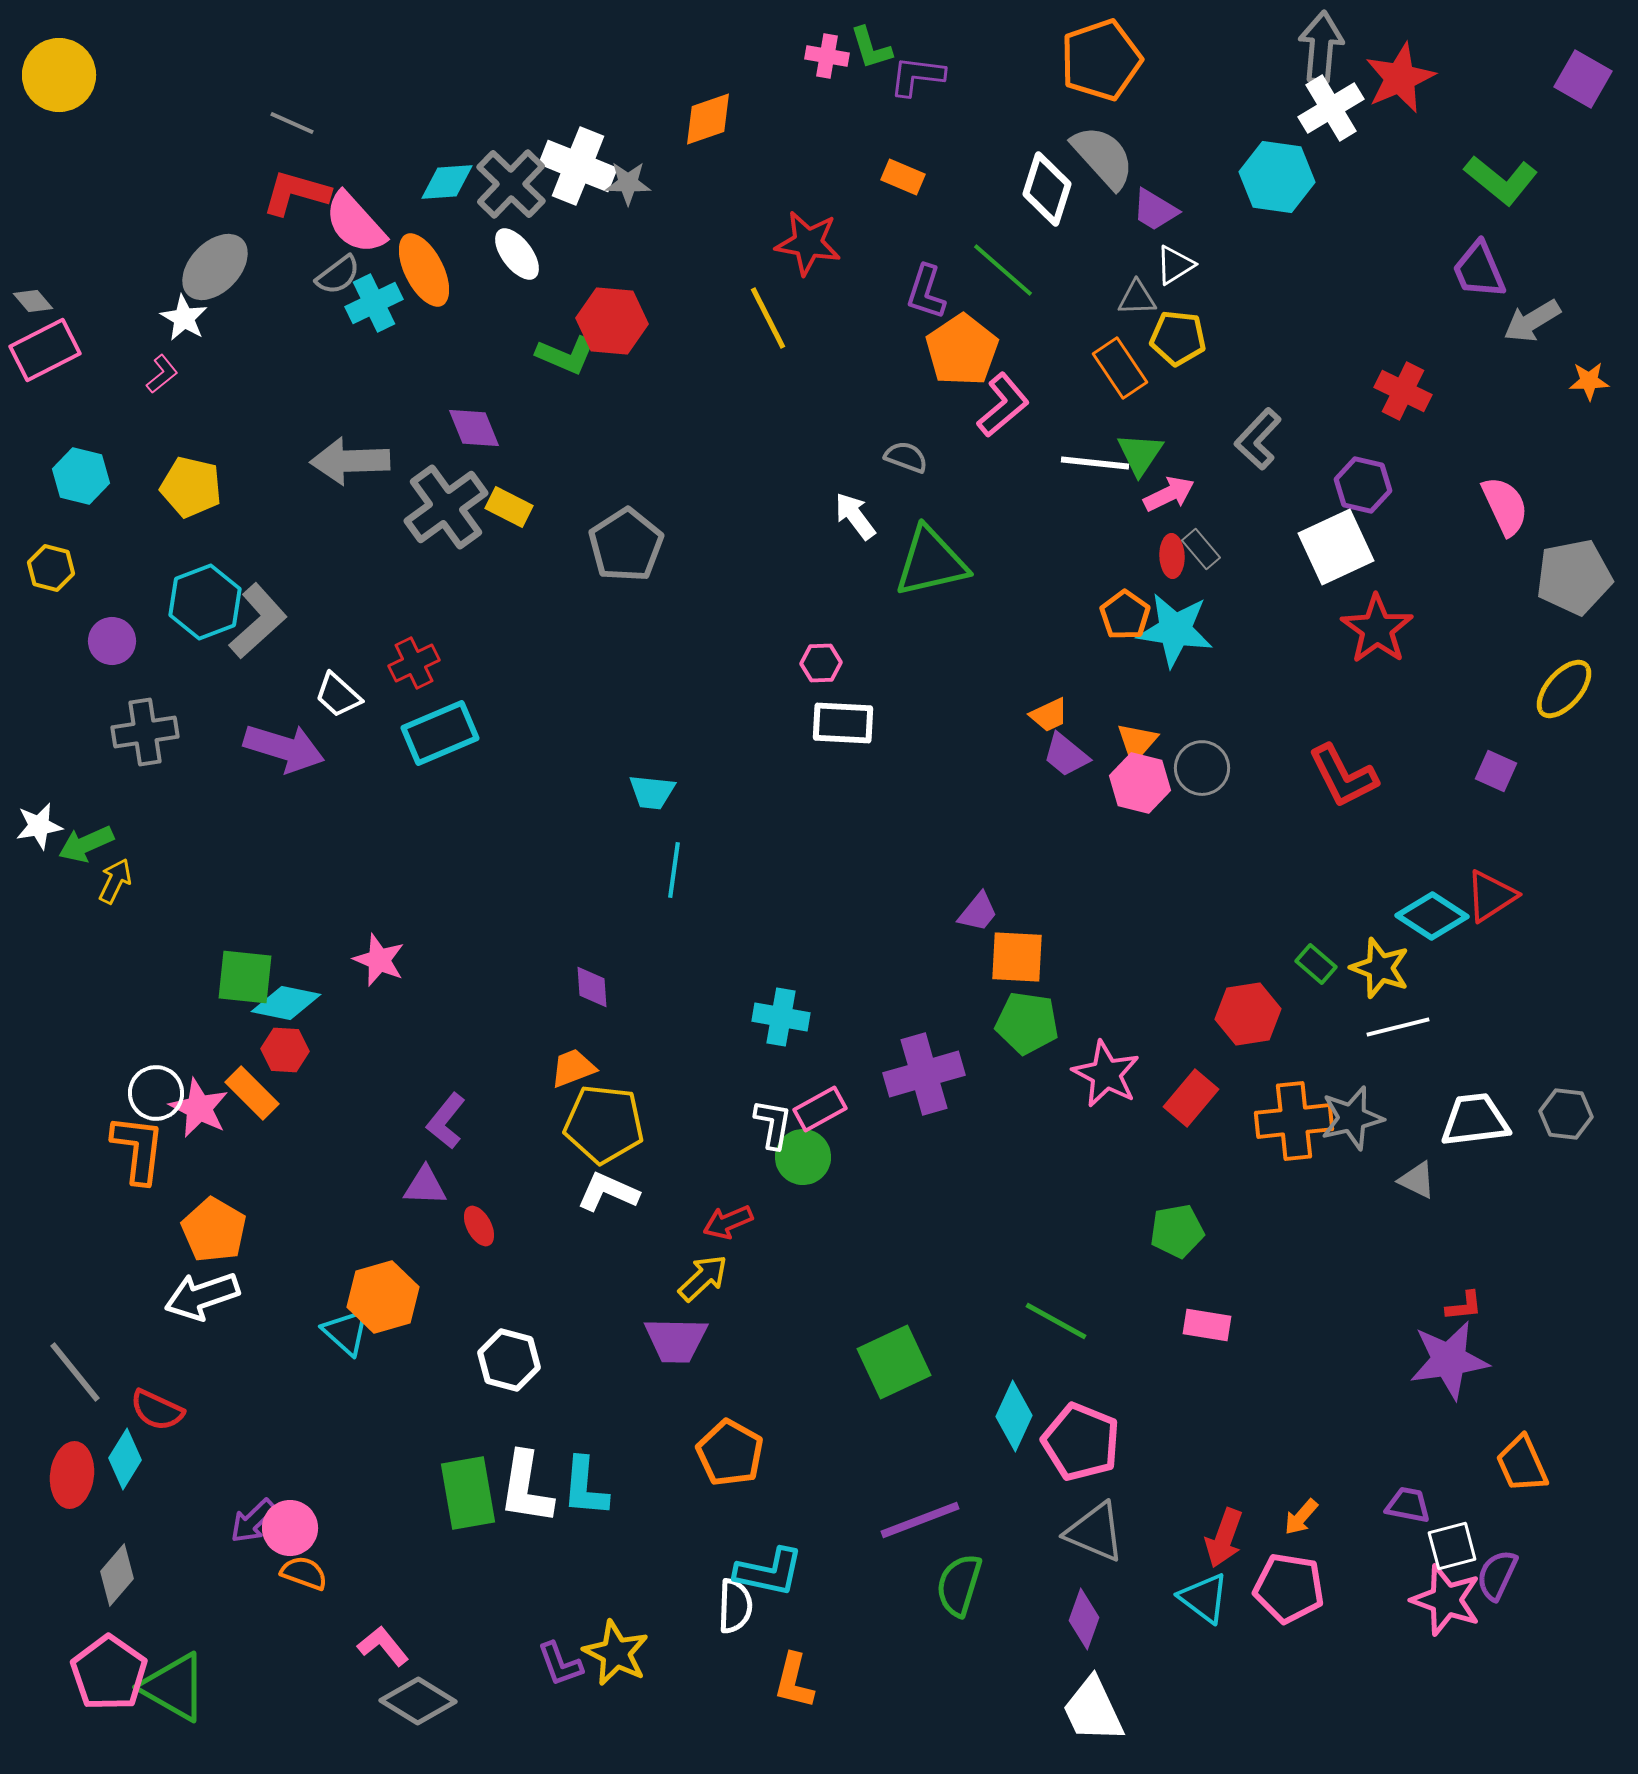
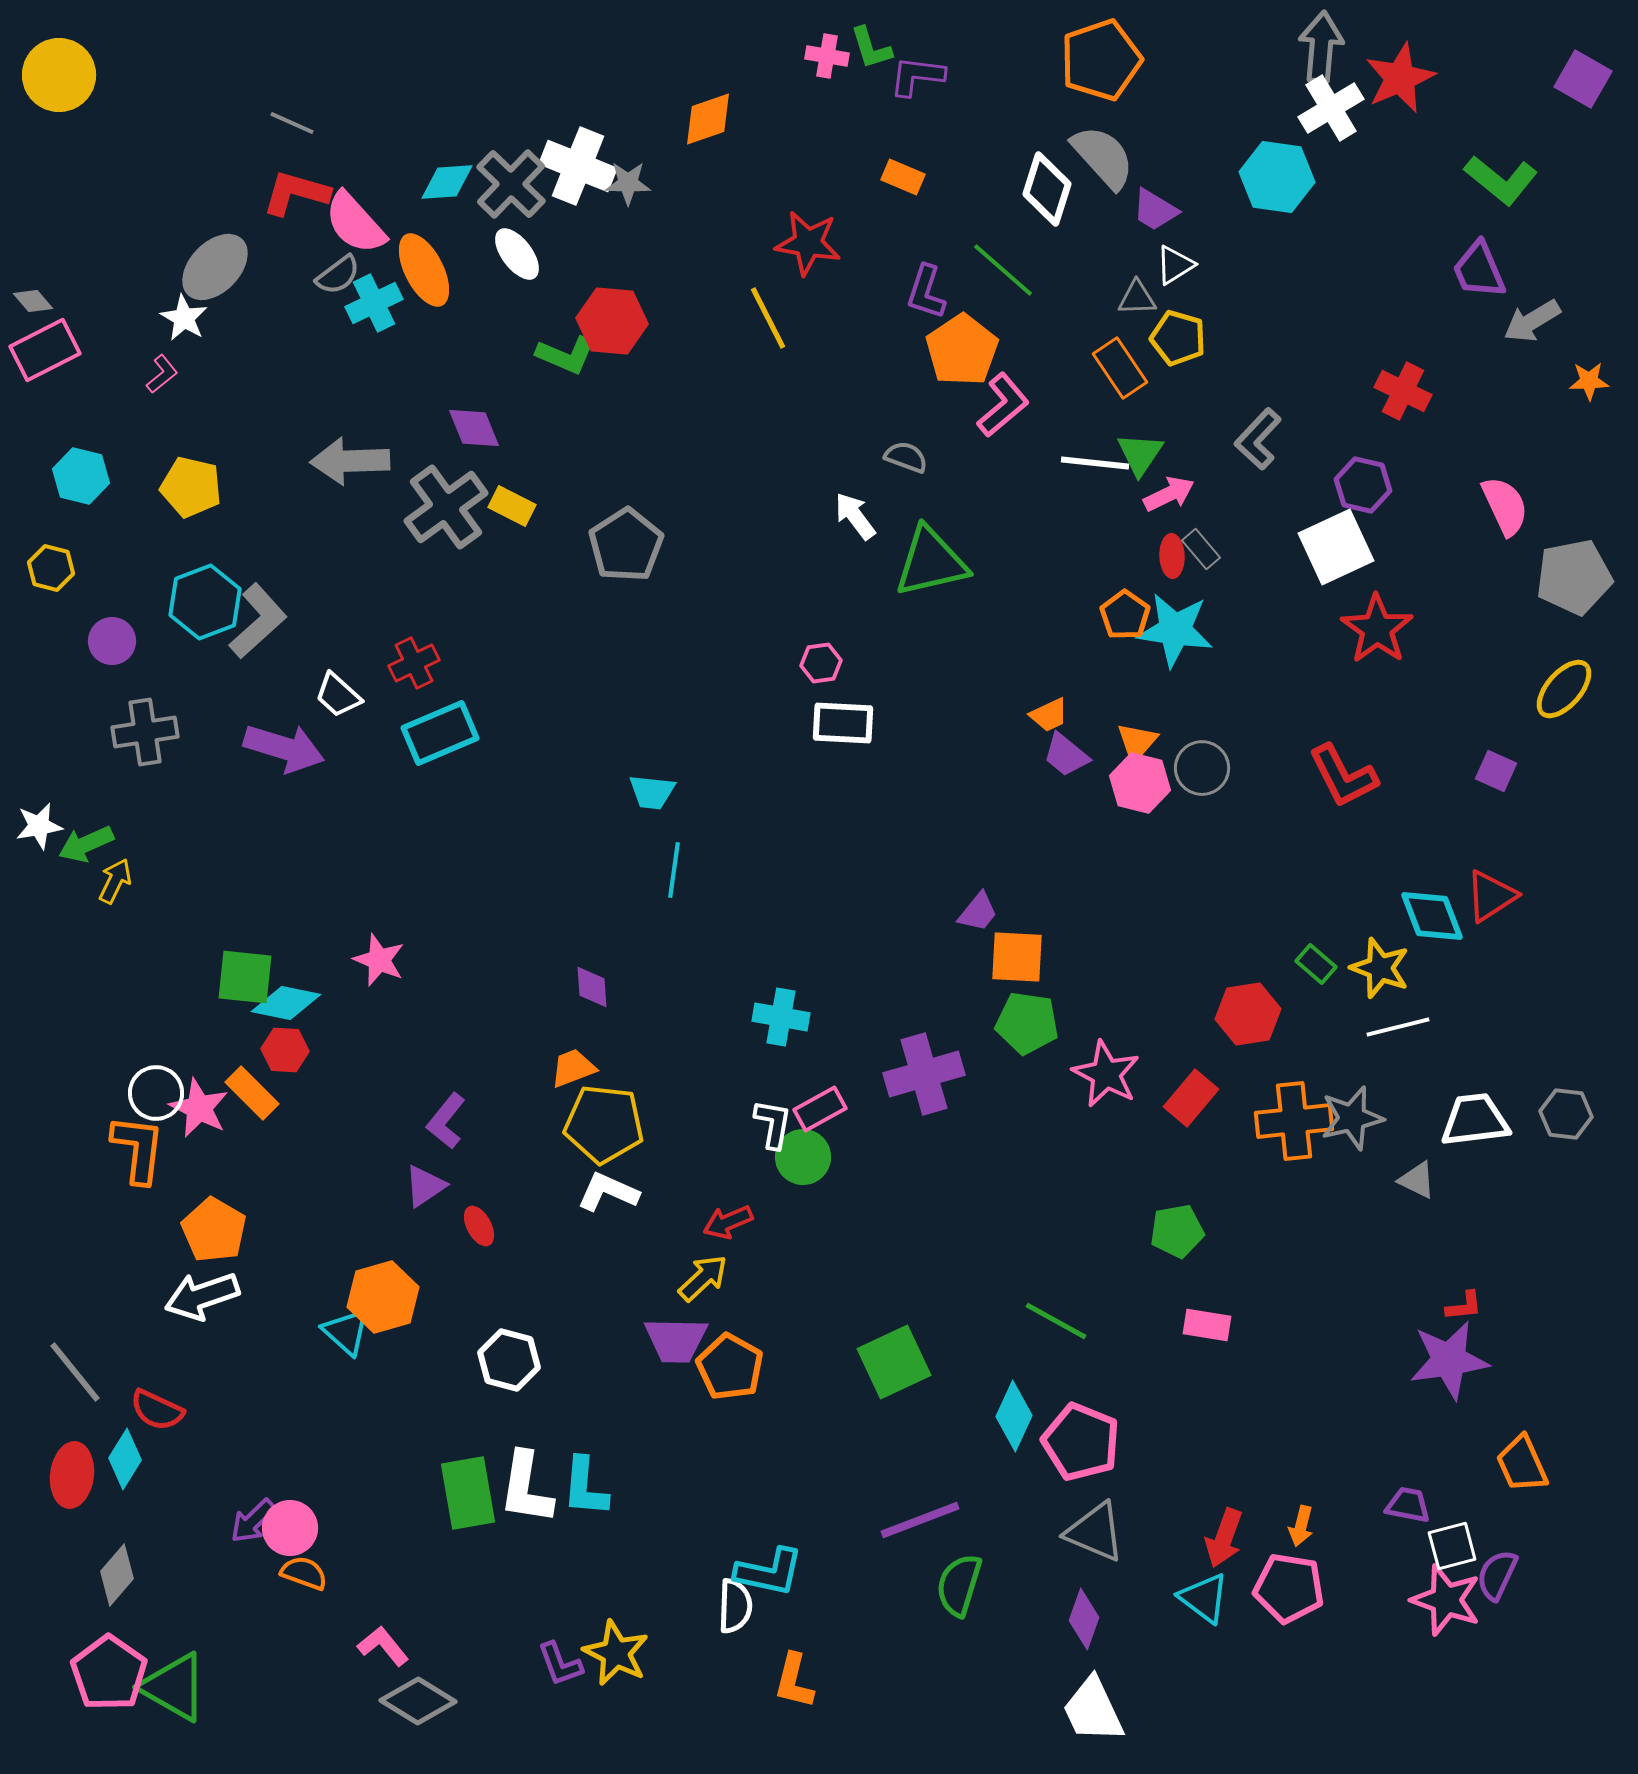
yellow pentagon at (1178, 338): rotated 10 degrees clockwise
yellow rectangle at (509, 507): moved 3 px right, 1 px up
pink hexagon at (821, 663): rotated 6 degrees counterclockwise
cyan diamond at (1432, 916): rotated 36 degrees clockwise
purple triangle at (425, 1186): rotated 36 degrees counterclockwise
orange pentagon at (730, 1453): moved 86 px up
orange arrow at (1301, 1517): moved 9 px down; rotated 27 degrees counterclockwise
